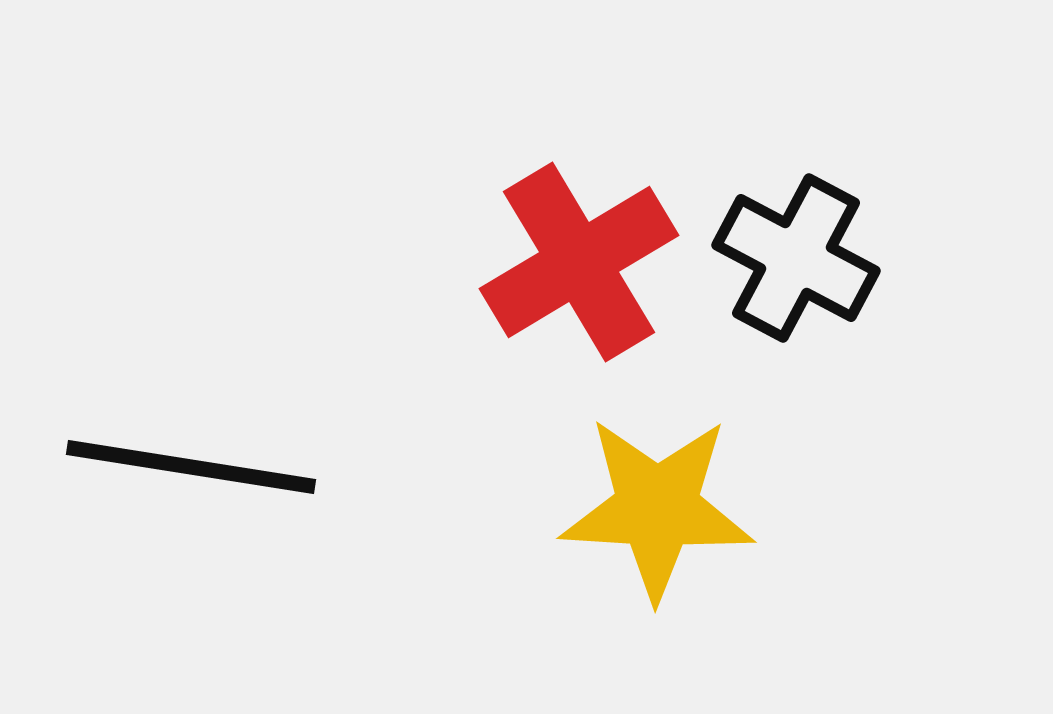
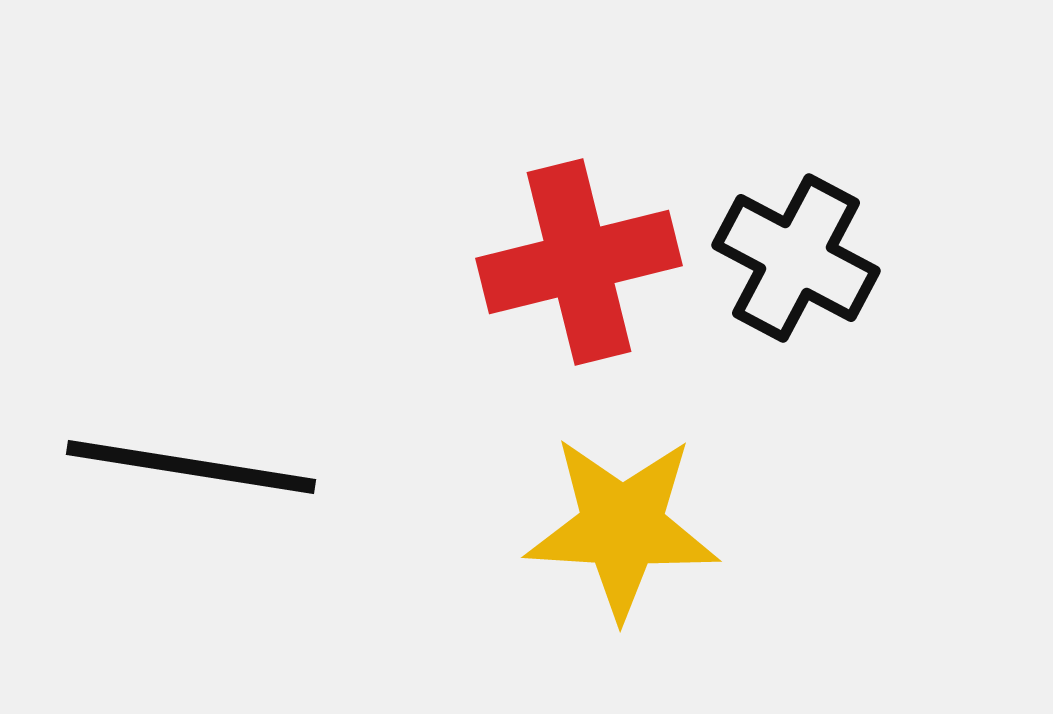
red cross: rotated 17 degrees clockwise
yellow star: moved 35 px left, 19 px down
